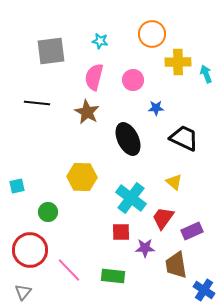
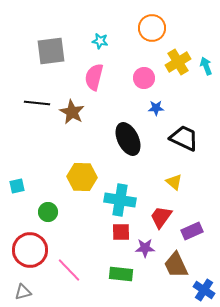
orange circle: moved 6 px up
yellow cross: rotated 30 degrees counterclockwise
cyan arrow: moved 8 px up
pink circle: moved 11 px right, 2 px up
brown star: moved 15 px left
cyan cross: moved 11 px left, 2 px down; rotated 28 degrees counterclockwise
red trapezoid: moved 2 px left, 1 px up
brown trapezoid: rotated 16 degrees counterclockwise
green rectangle: moved 8 px right, 2 px up
gray triangle: rotated 36 degrees clockwise
